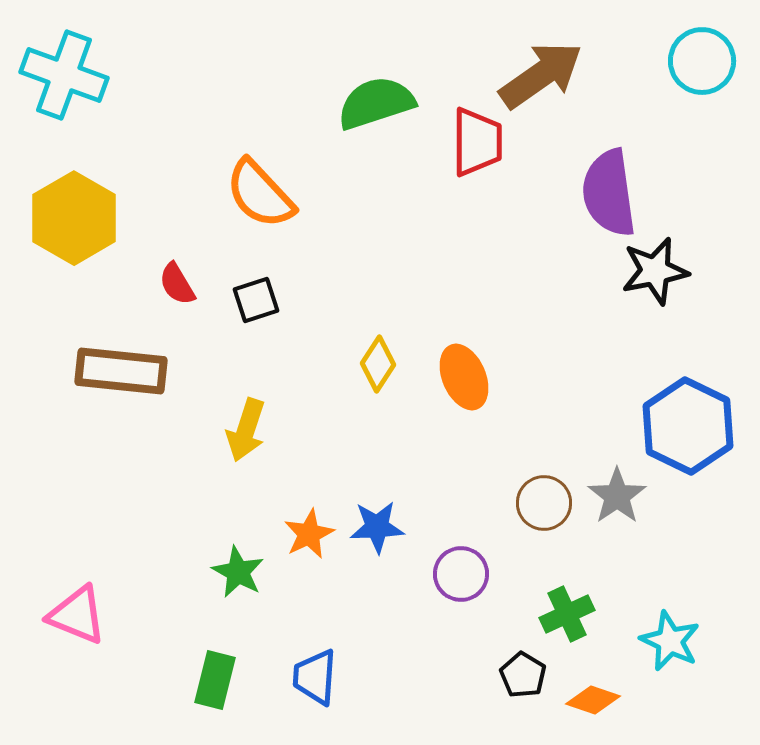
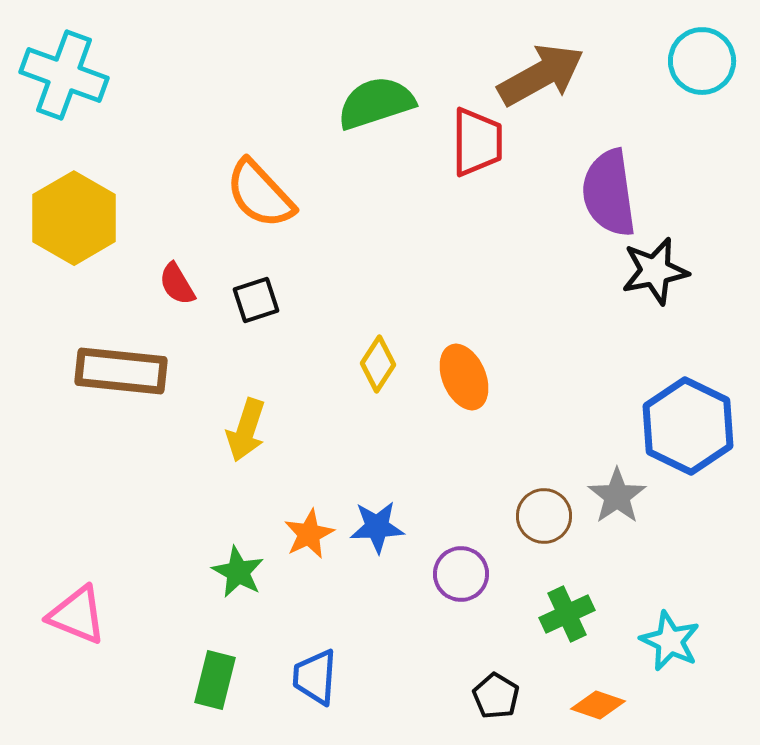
brown arrow: rotated 6 degrees clockwise
brown circle: moved 13 px down
black pentagon: moved 27 px left, 21 px down
orange diamond: moved 5 px right, 5 px down
